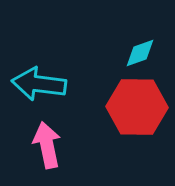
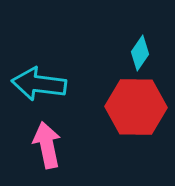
cyan diamond: rotated 36 degrees counterclockwise
red hexagon: moved 1 px left
